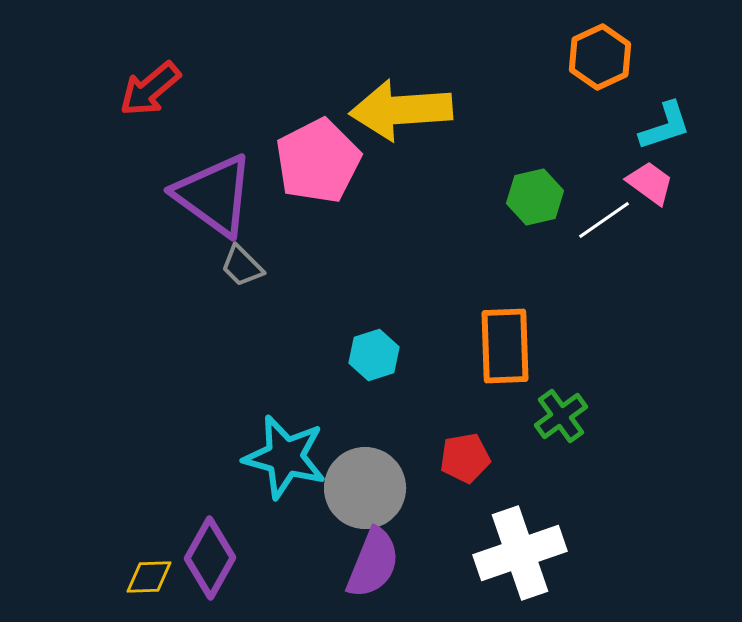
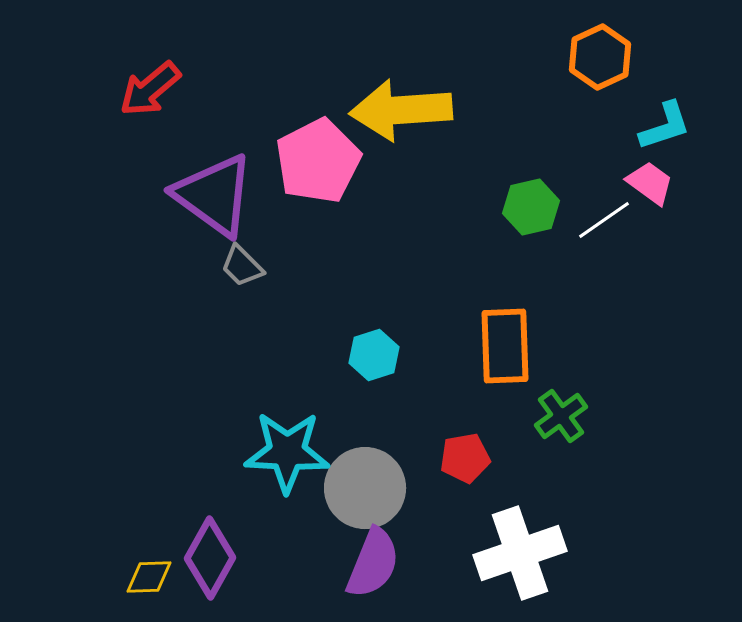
green hexagon: moved 4 px left, 10 px down
cyan star: moved 2 px right, 5 px up; rotated 12 degrees counterclockwise
